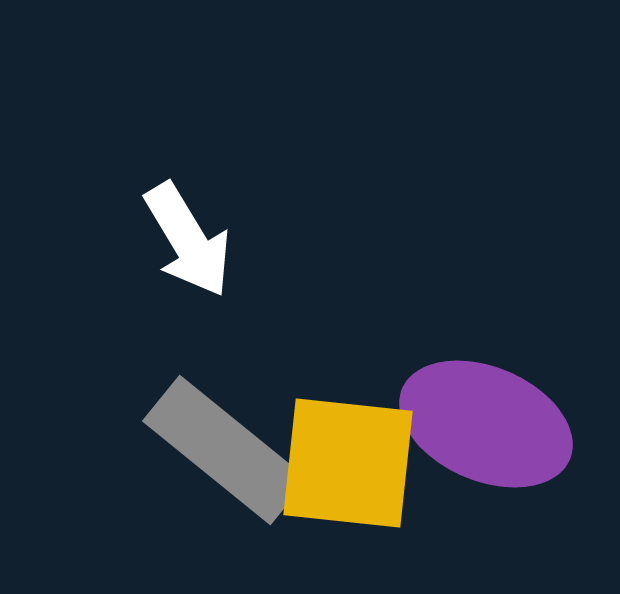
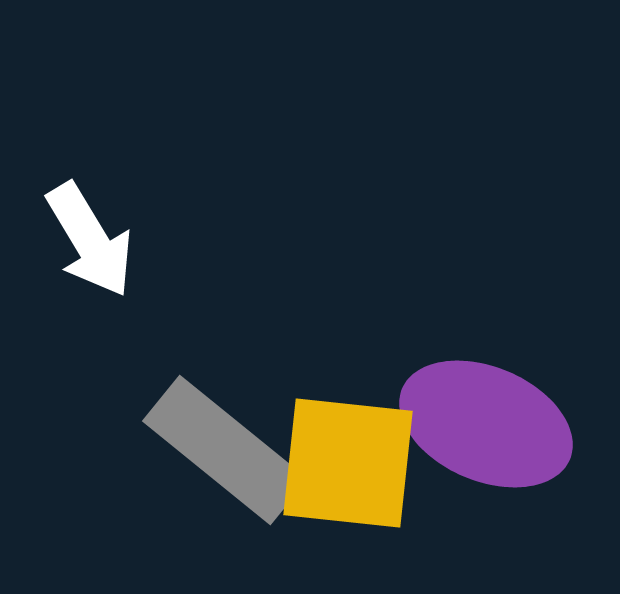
white arrow: moved 98 px left
